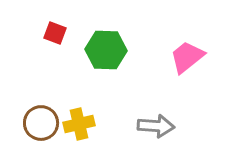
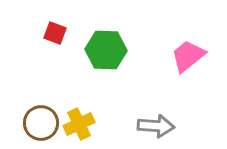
pink trapezoid: moved 1 px right, 1 px up
yellow cross: rotated 12 degrees counterclockwise
